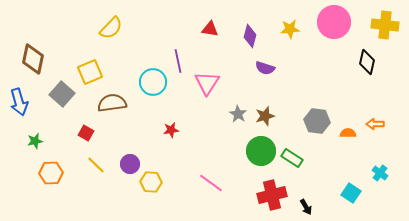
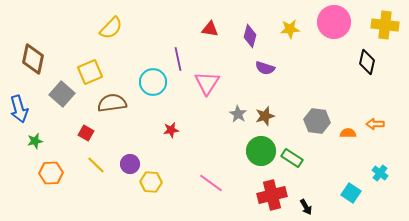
purple line: moved 2 px up
blue arrow: moved 7 px down
